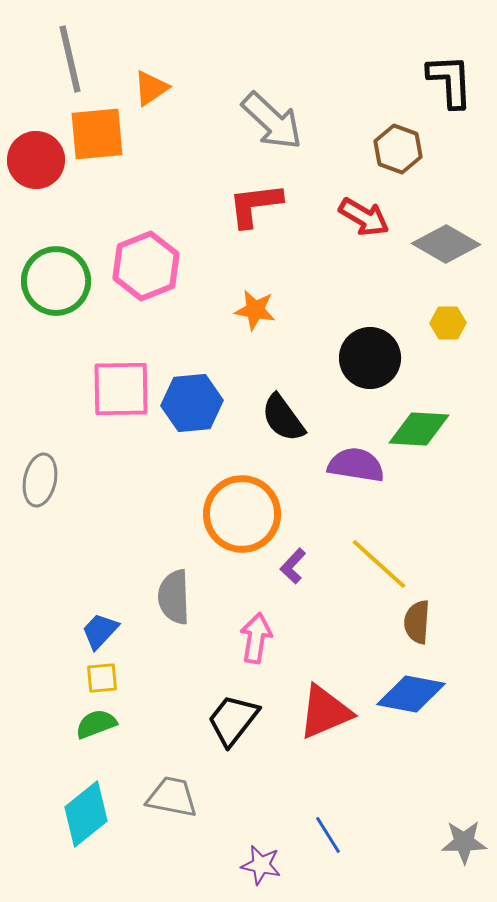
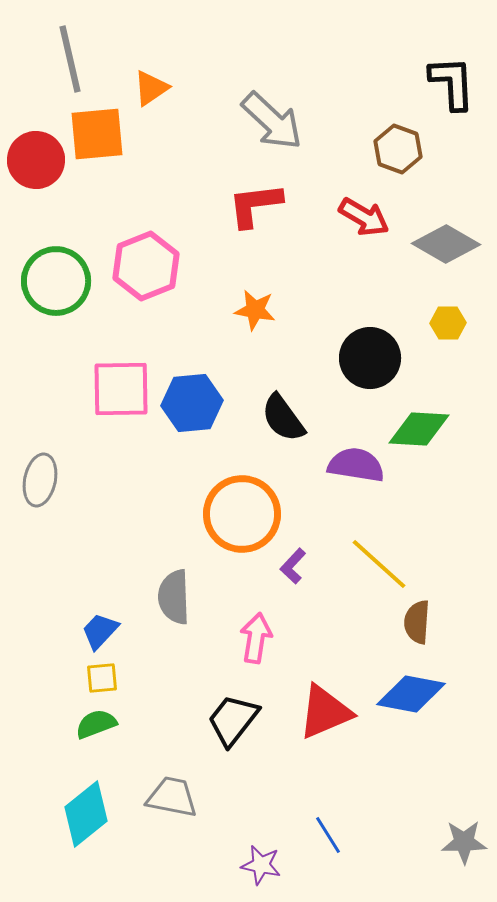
black L-shape: moved 2 px right, 2 px down
